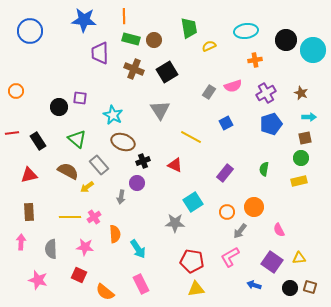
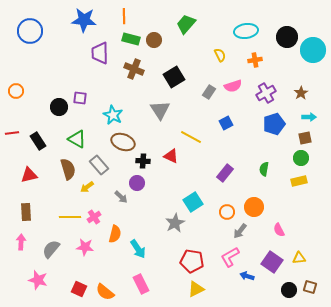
green trapezoid at (189, 28): moved 3 px left, 4 px up; rotated 130 degrees counterclockwise
black circle at (286, 40): moved 1 px right, 3 px up
yellow semicircle at (209, 46): moved 11 px right, 9 px down; rotated 88 degrees clockwise
black square at (167, 72): moved 7 px right, 5 px down
brown star at (301, 93): rotated 16 degrees clockwise
blue pentagon at (271, 124): moved 3 px right
green triangle at (77, 139): rotated 12 degrees counterclockwise
black cross at (143, 161): rotated 24 degrees clockwise
red triangle at (175, 165): moved 4 px left, 9 px up
brown semicircle at (68, 171): moved 2 px up; rotated 45 degrees clockwise
gray arrow at (121, 197): rotated 56 degrees counterclockwise
brown rectangle at (29, 212): moved 3 px left
gray star at (175, 223): rotated 30 degrees counterclockwise
orange semicircle at (115, 234): rotated 18 degrees clockwise
gray semicircle at (51, 249): rotated 42 degrees clockwise
red square at (79, 275): moved 14 px down
blue arrow at (254, 285): moved 7 px left, 9 px up
black circle at (290, 288): moved 1 px left, 2 px down
yellow triangle at (196, 289): rotated 18 degrees counterclockwise
